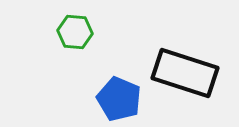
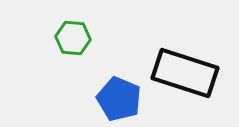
green hexagon: moved 2 px left, 6 px down
